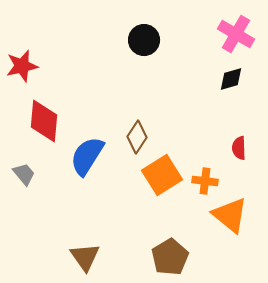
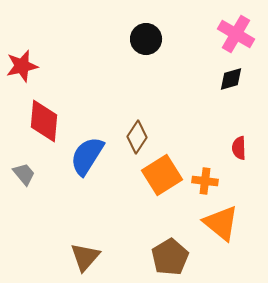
black circle: moved 2 px right, 1 px up
orange triangle: moved 9 px left, 8 px down
brown triangle: rotated 16 degrees clockwise
